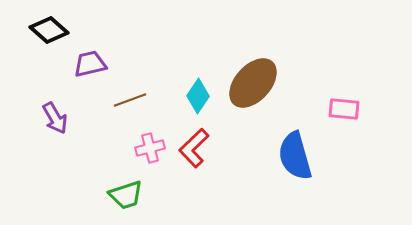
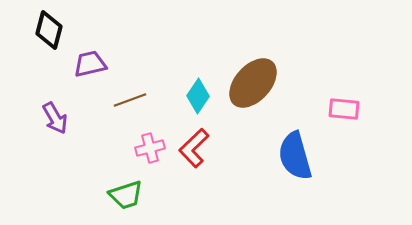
black diamond: rotated 63 degrees clockwise
